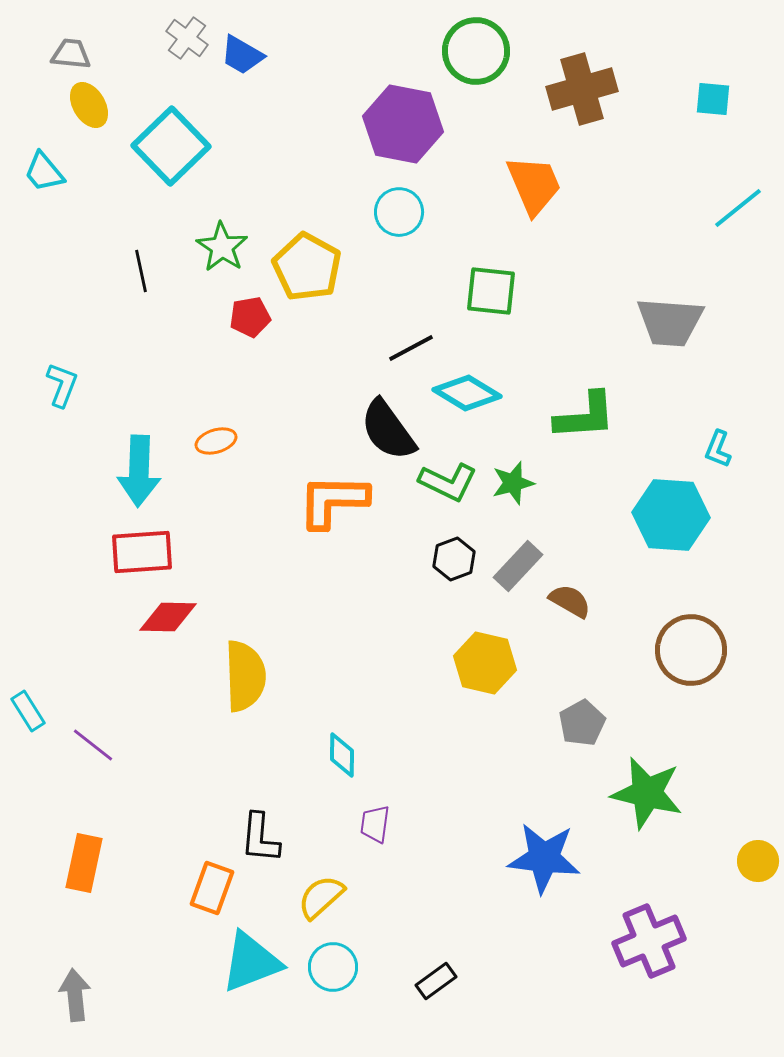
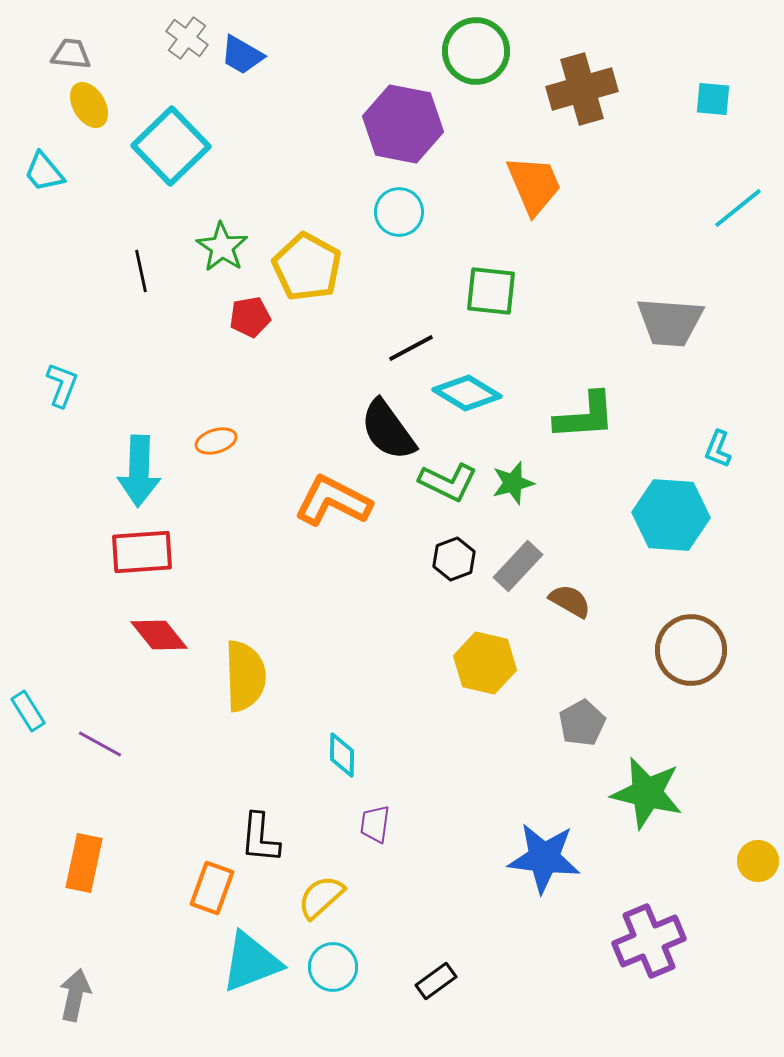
orange L-shape at (333, 501): rotated 26 degrees clockwise
red diamond at (168, 617): moved 9 px left, 18 px down; rotated 50 degrees clockwise
purple line at (93, 745): moved 7 px right, 1 px up; rotated 9 degrees counterclockwise
gray arrow at (75, 995): rotated 18 degrees clockwise
